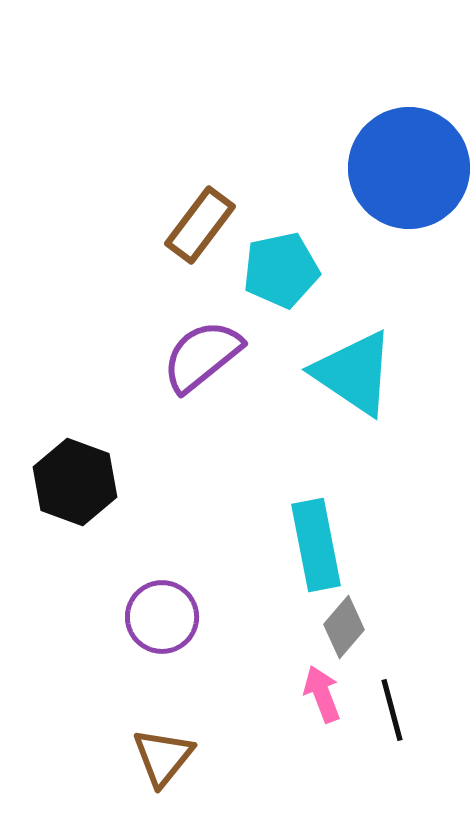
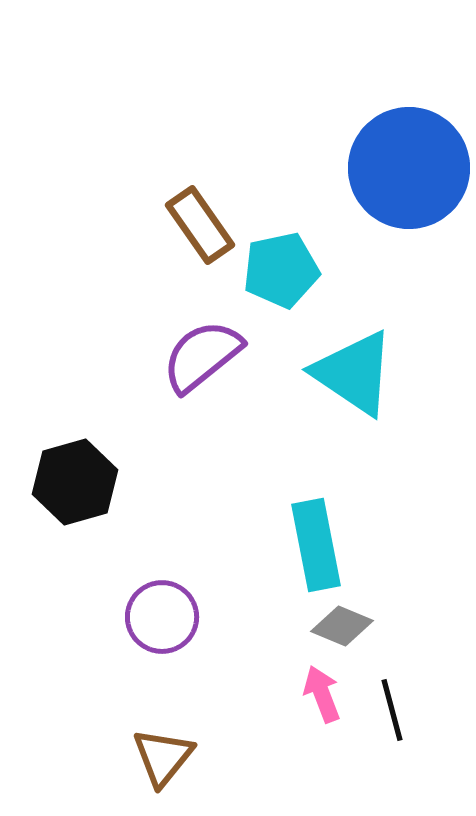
brown rectangle: rotated 72 degrees counterclockwise
black hexagon: rotated 24 degrees clockwise
gray diamond: moved 2 px left, 1 px up; rotated 72 degrees clockwise
